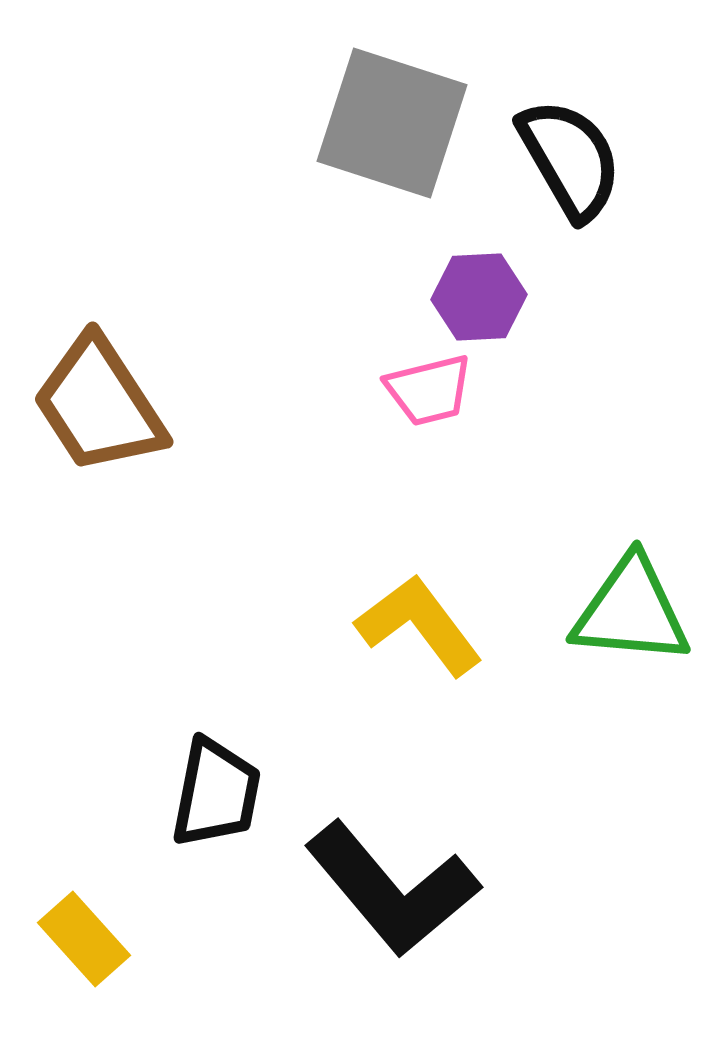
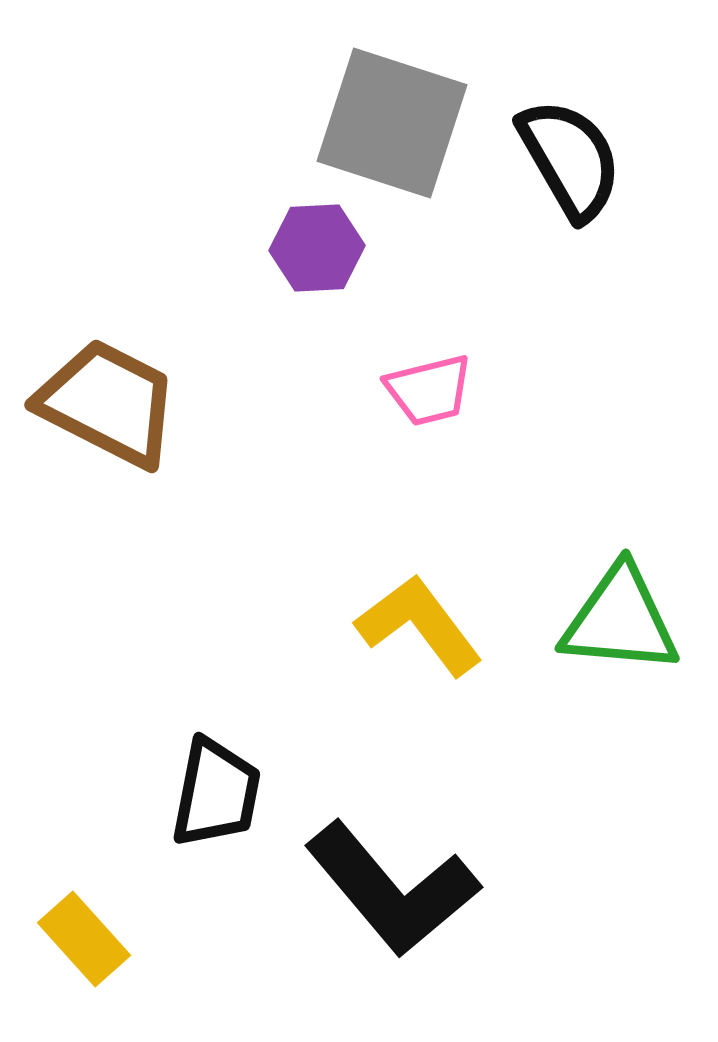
purple hexagon: moved 162 px left, 49 px up
brown trapezoid: moved 9 px right, 2 px up; rotated 150 degrees clockwise
green triangle: moved 11 px left, 9 px down
